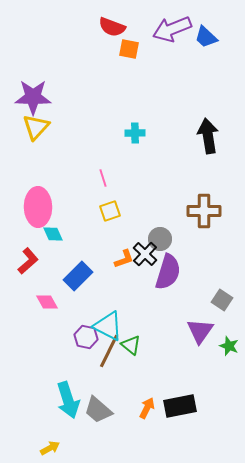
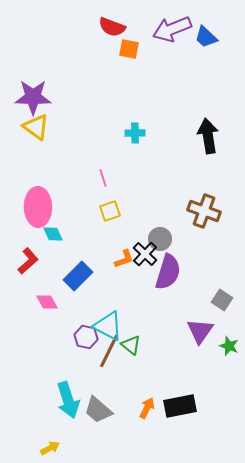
yellow triangle: rotated 36 degrees counterclockwise
brown cross: rotated 20 degrees clockwise
